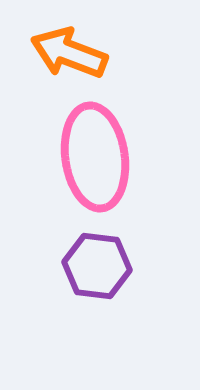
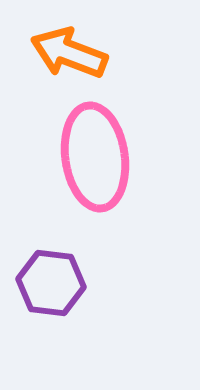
purple hexagon: moved 46 px left, 17 px down
